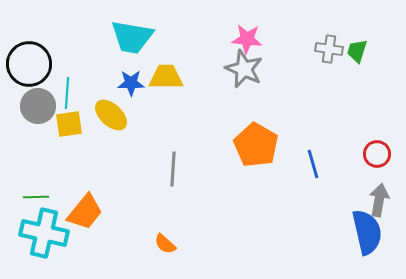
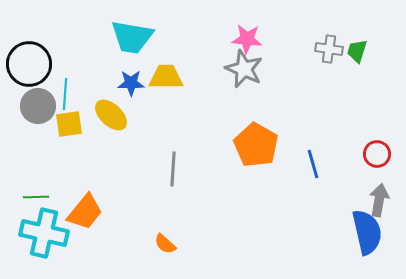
cyan line: moved 2 px left, 1 px down
